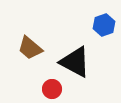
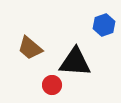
black triangle: rotated 24 degrees counterclockwise
red circle: moved 4 px up
